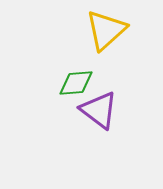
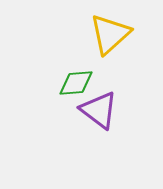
yellow triangle: moved 4 px right, 4 px down
